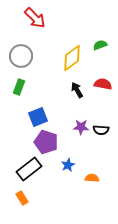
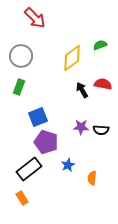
black arrow: moved 5 px right
orange semicircle: rotated 88 degrees counterclockwise
